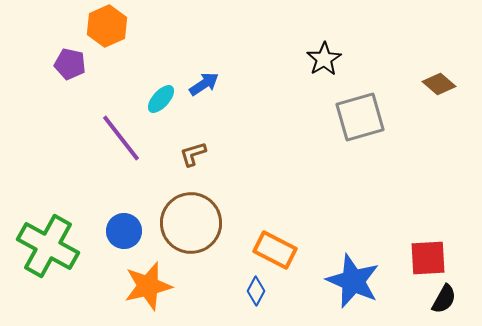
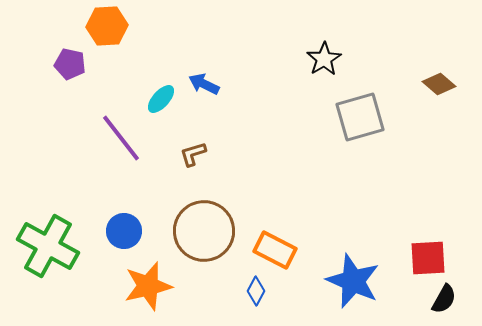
orange hexagon: rotated 21 degrees clockwise
blue arrow: rotated 120 degrees counterclockwise
brown circle: moved 13 px right, 8 px down
